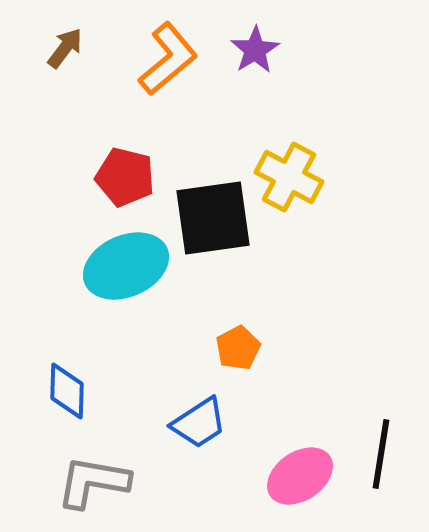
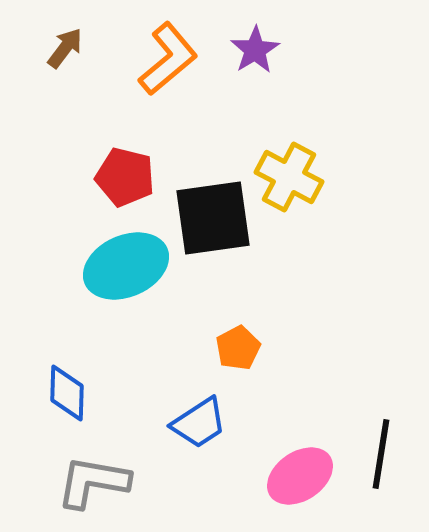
blue diamond: moved 2 px down
